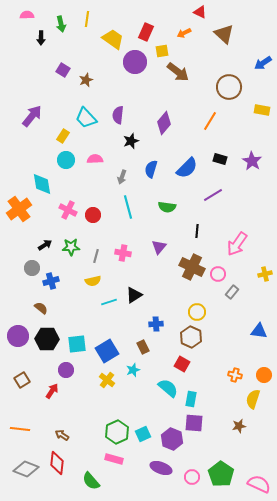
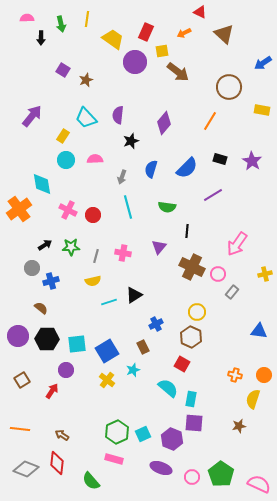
pink semicircle at (27, 15): moved 3 px down
black line at (197, 231): moved 10 px left
blue cross at (156, 324): rotated 24 degrees counterclockwise
